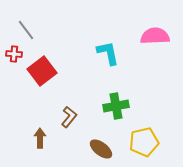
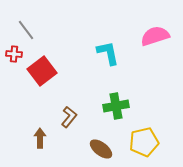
pink semicircle: rotated 16 degrees counterclockwise
